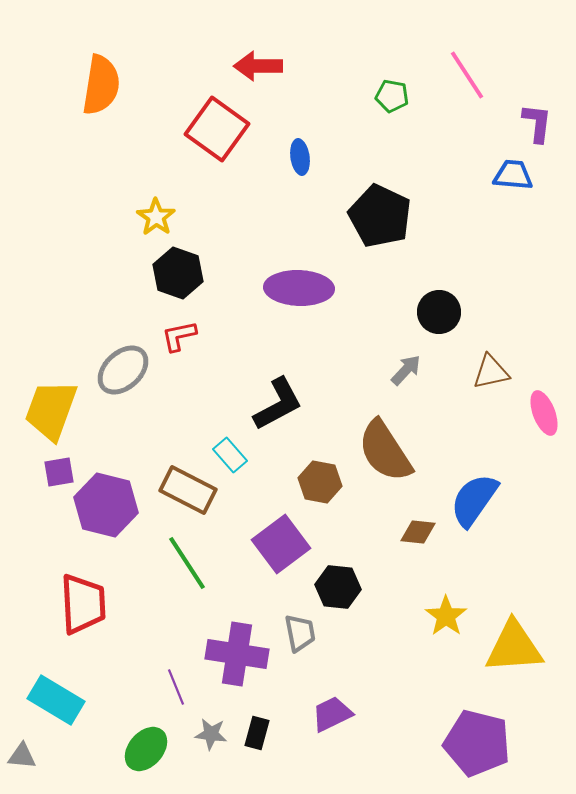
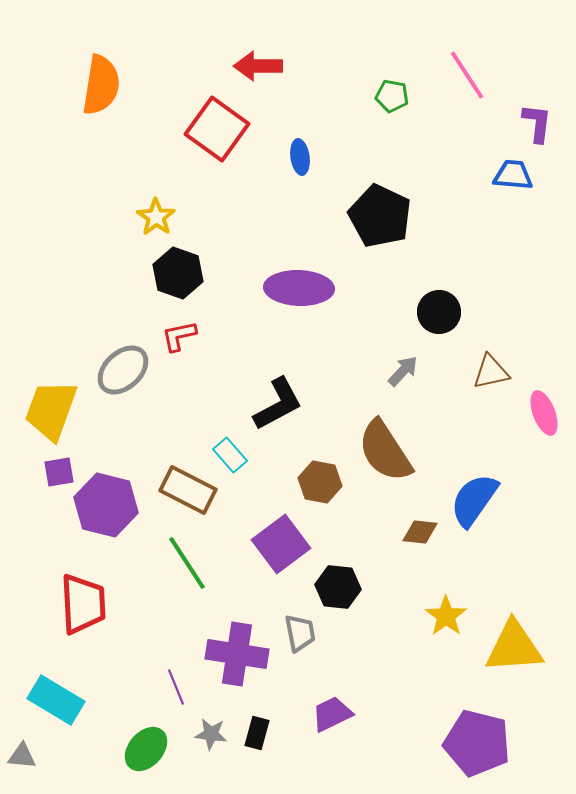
gray arrow at (406, 370): moved 3 px left, 1 px down
brown diamond at (418, 532): moved 2 px right
